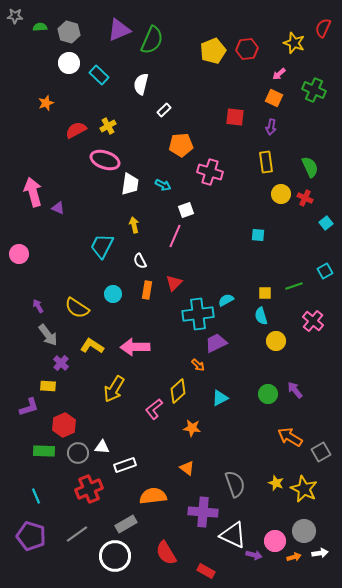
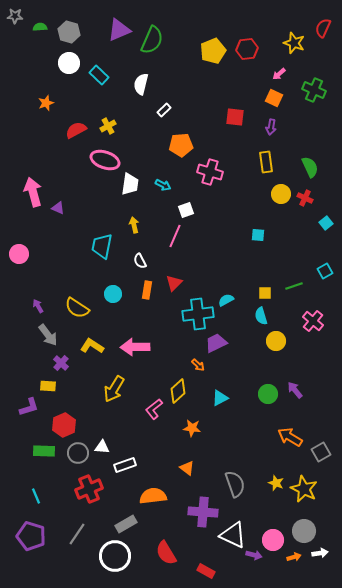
cyan trapezoid at (102, 246): rotated 16 degrees counterclockwise
gray line at (77, 534): rotated 20 degrees counterclockwise
pink circle at (275, 541): moved 2 px left, 1 px up
